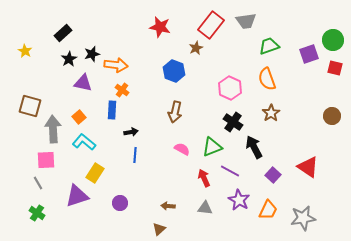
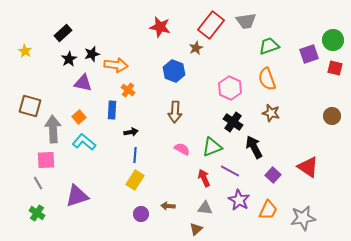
orange cross at (122, 90): moved 6 px right
brown arrow at (175, 112): rotated 10 degrees counterclockwise
brown star at (271, 113): rotated 24 degrees counterclockwise
yellow rectangle at (95, 173): moved 40 px right, 7 px down
purple circle at (120, 203): moved 21 px right, 11 px down
brown triangle at (159, 229): moved 37 px right
